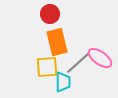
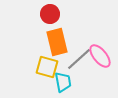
pink ellipse: moved 2 px up; rotated 15 degrees clockwise
gray line: moved 1 px right, 4 px up
yellow square: rotated 20 degrees clockwise
cyan trapezoid: rotated 10 degrees counterclockwise
